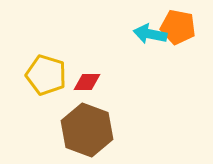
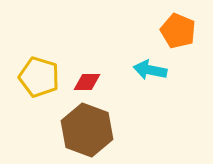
orange pentagon: moved 4 px down; rotated 12 degrees clockwise
cyan arrow: moved 36 px down
yellow pentagon: moved 7 px left, 2 px down
